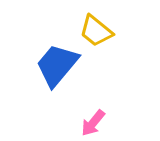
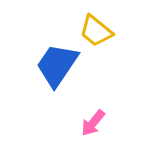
blue trapezoid: rotated 6 degrees counterclockwise
